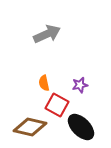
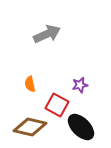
orange semicircle: moved 14 px left, 1 px down
